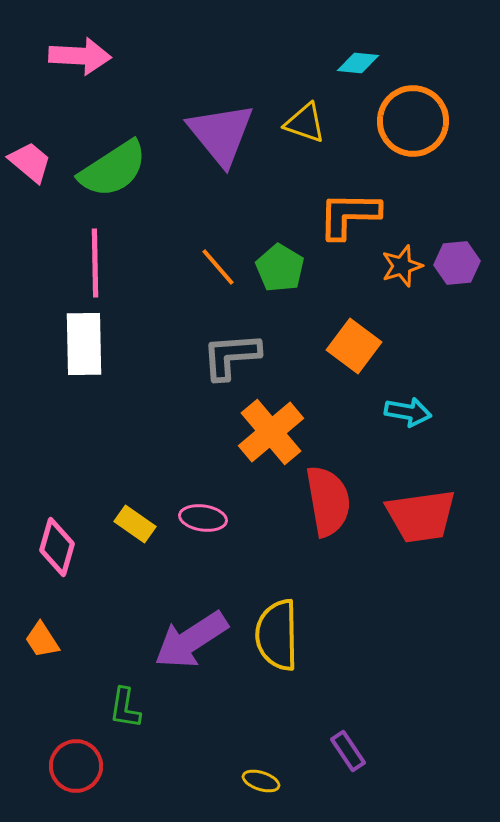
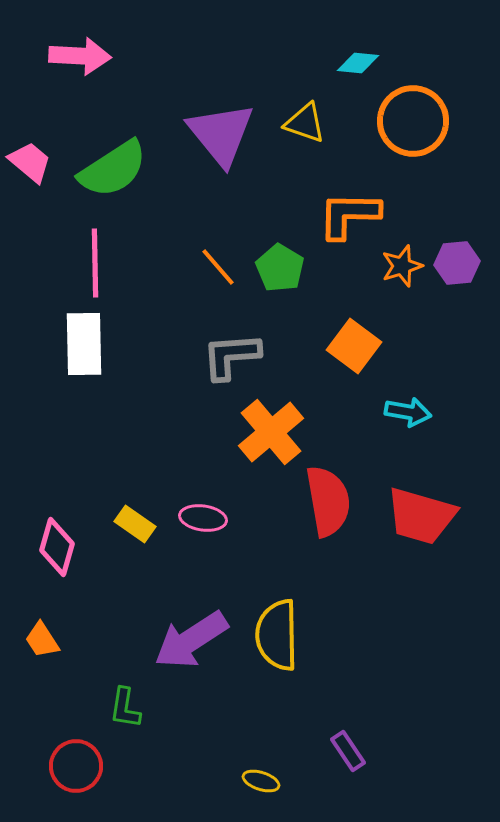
red trapezoid: rotated 24 degrees clockwise
